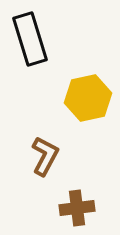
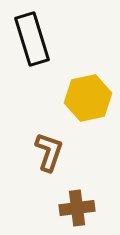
black rectangle: moved 2 px right
brown L-shape: moved 4 px right, 4 px up; rotated 9 degrees counterclockwise
